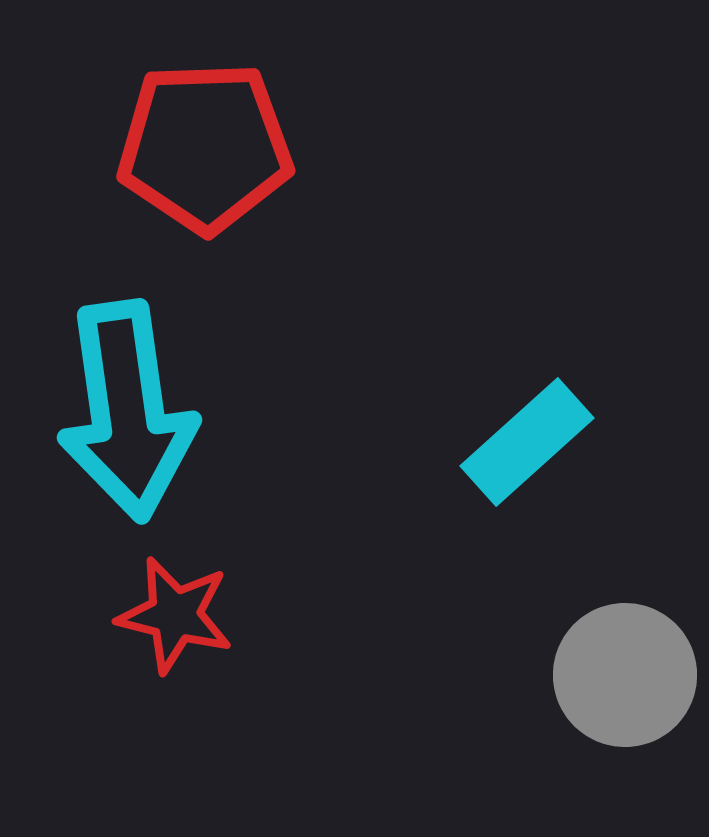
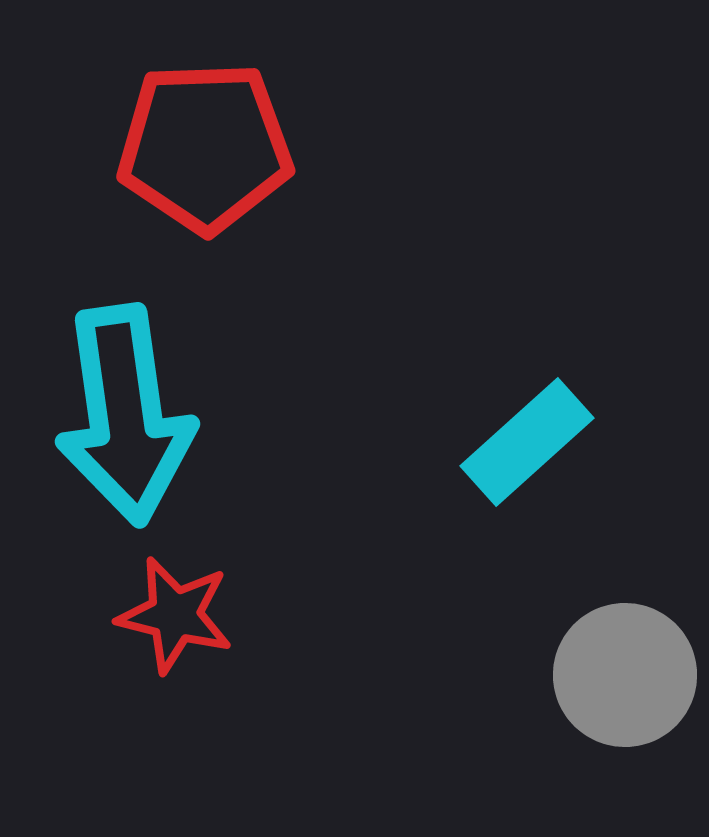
cyan arrow: moved 2 px left, 4 px down
